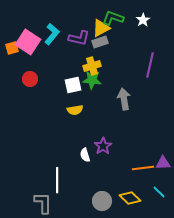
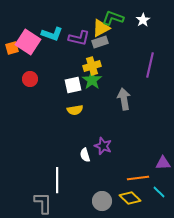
cyan L-shape: rotated 70 degrees clockwise
green star: rotated 30 degrees clockwise
purple star: rotated 18 degrees counterclockwise
orange line: moved 5 px left, 10 px down
